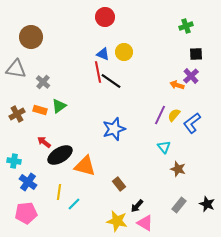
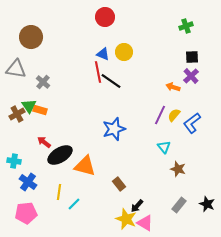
black square: moved 4 px left, 3 px down
orange arrow: moved 4 px left, 2 px down
green triangle: moved 30 px left; rotated 28 degrees counterclockwise
yellow star: moved 9 px right, 2 px up; rotated 10 degrees clockwise
